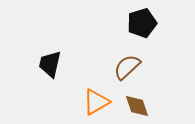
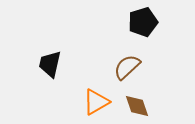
black pentagon: moved 1 px right, 1 px up
